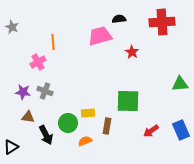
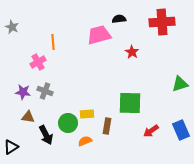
pink trapezoid: moved 1 px left, 1 px up
green triangle: rotated 12 degrees counterclockwise
green square: moved 2 px right, 2 px down
yellow rectangle: moved 1 px left, 1 px down
